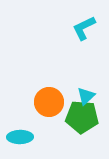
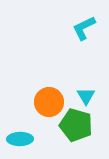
cyan triangle: rotated 18 degrees counterclockwise
green pentagon: moved 6 px left, 8 px down; rotated 12 degrees clockwise
cyan ellipse: moved 2 px down
